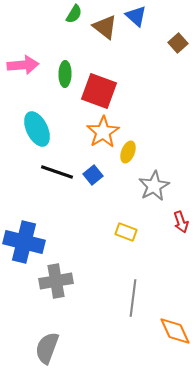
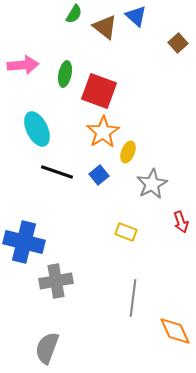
green ellipse: rotated 10 degrees clockwise
blue square: moved 6 px right
gray star: moved 2 px left, 2 px up
